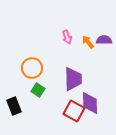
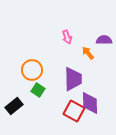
orange arrow: moved 11 px down
orange circle: moved 2 px down
black rectangle: rotated 72 degrees clockwise
